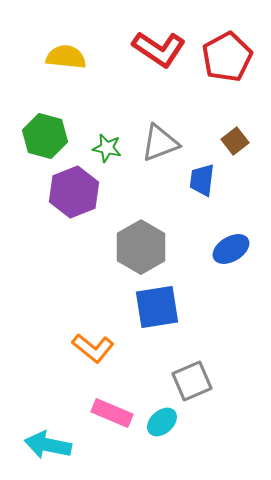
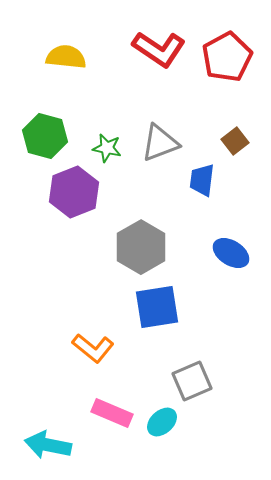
blue ellipse: moved 4 px down; rotated 63 degrees clockwise
